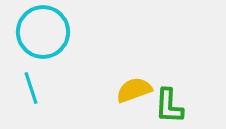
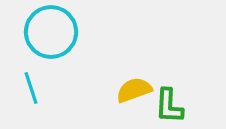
cyan circle: moved 8 px right
